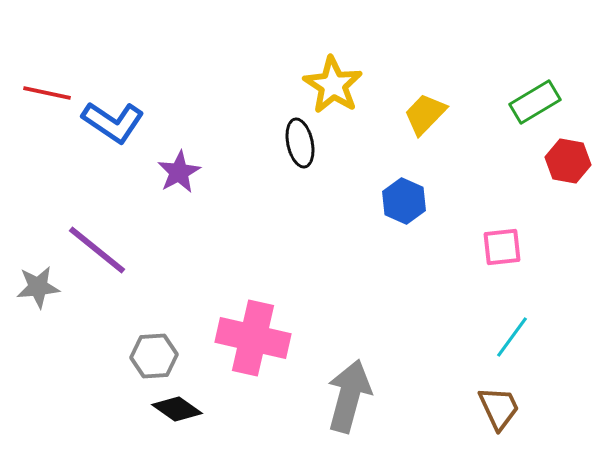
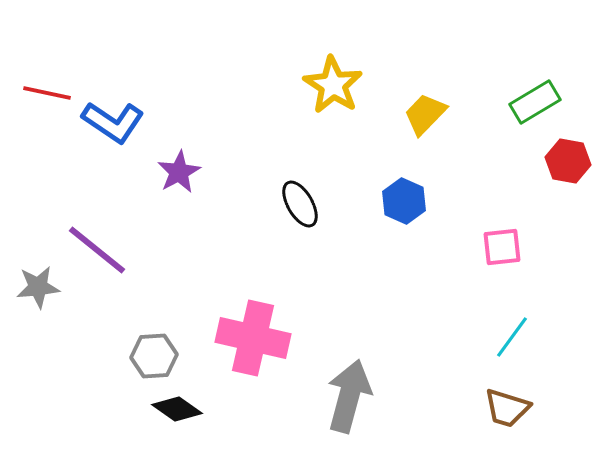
black ellipse: moved 61 px down; rotated 18 degrees counterclockwise
brown trapezoid: moved 8 px right; rotated 132 degrees clockwise
